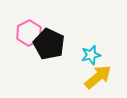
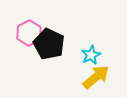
cyan star: rotated 12 degrees counterclockwise
yellow arrow: moved 2 px left
